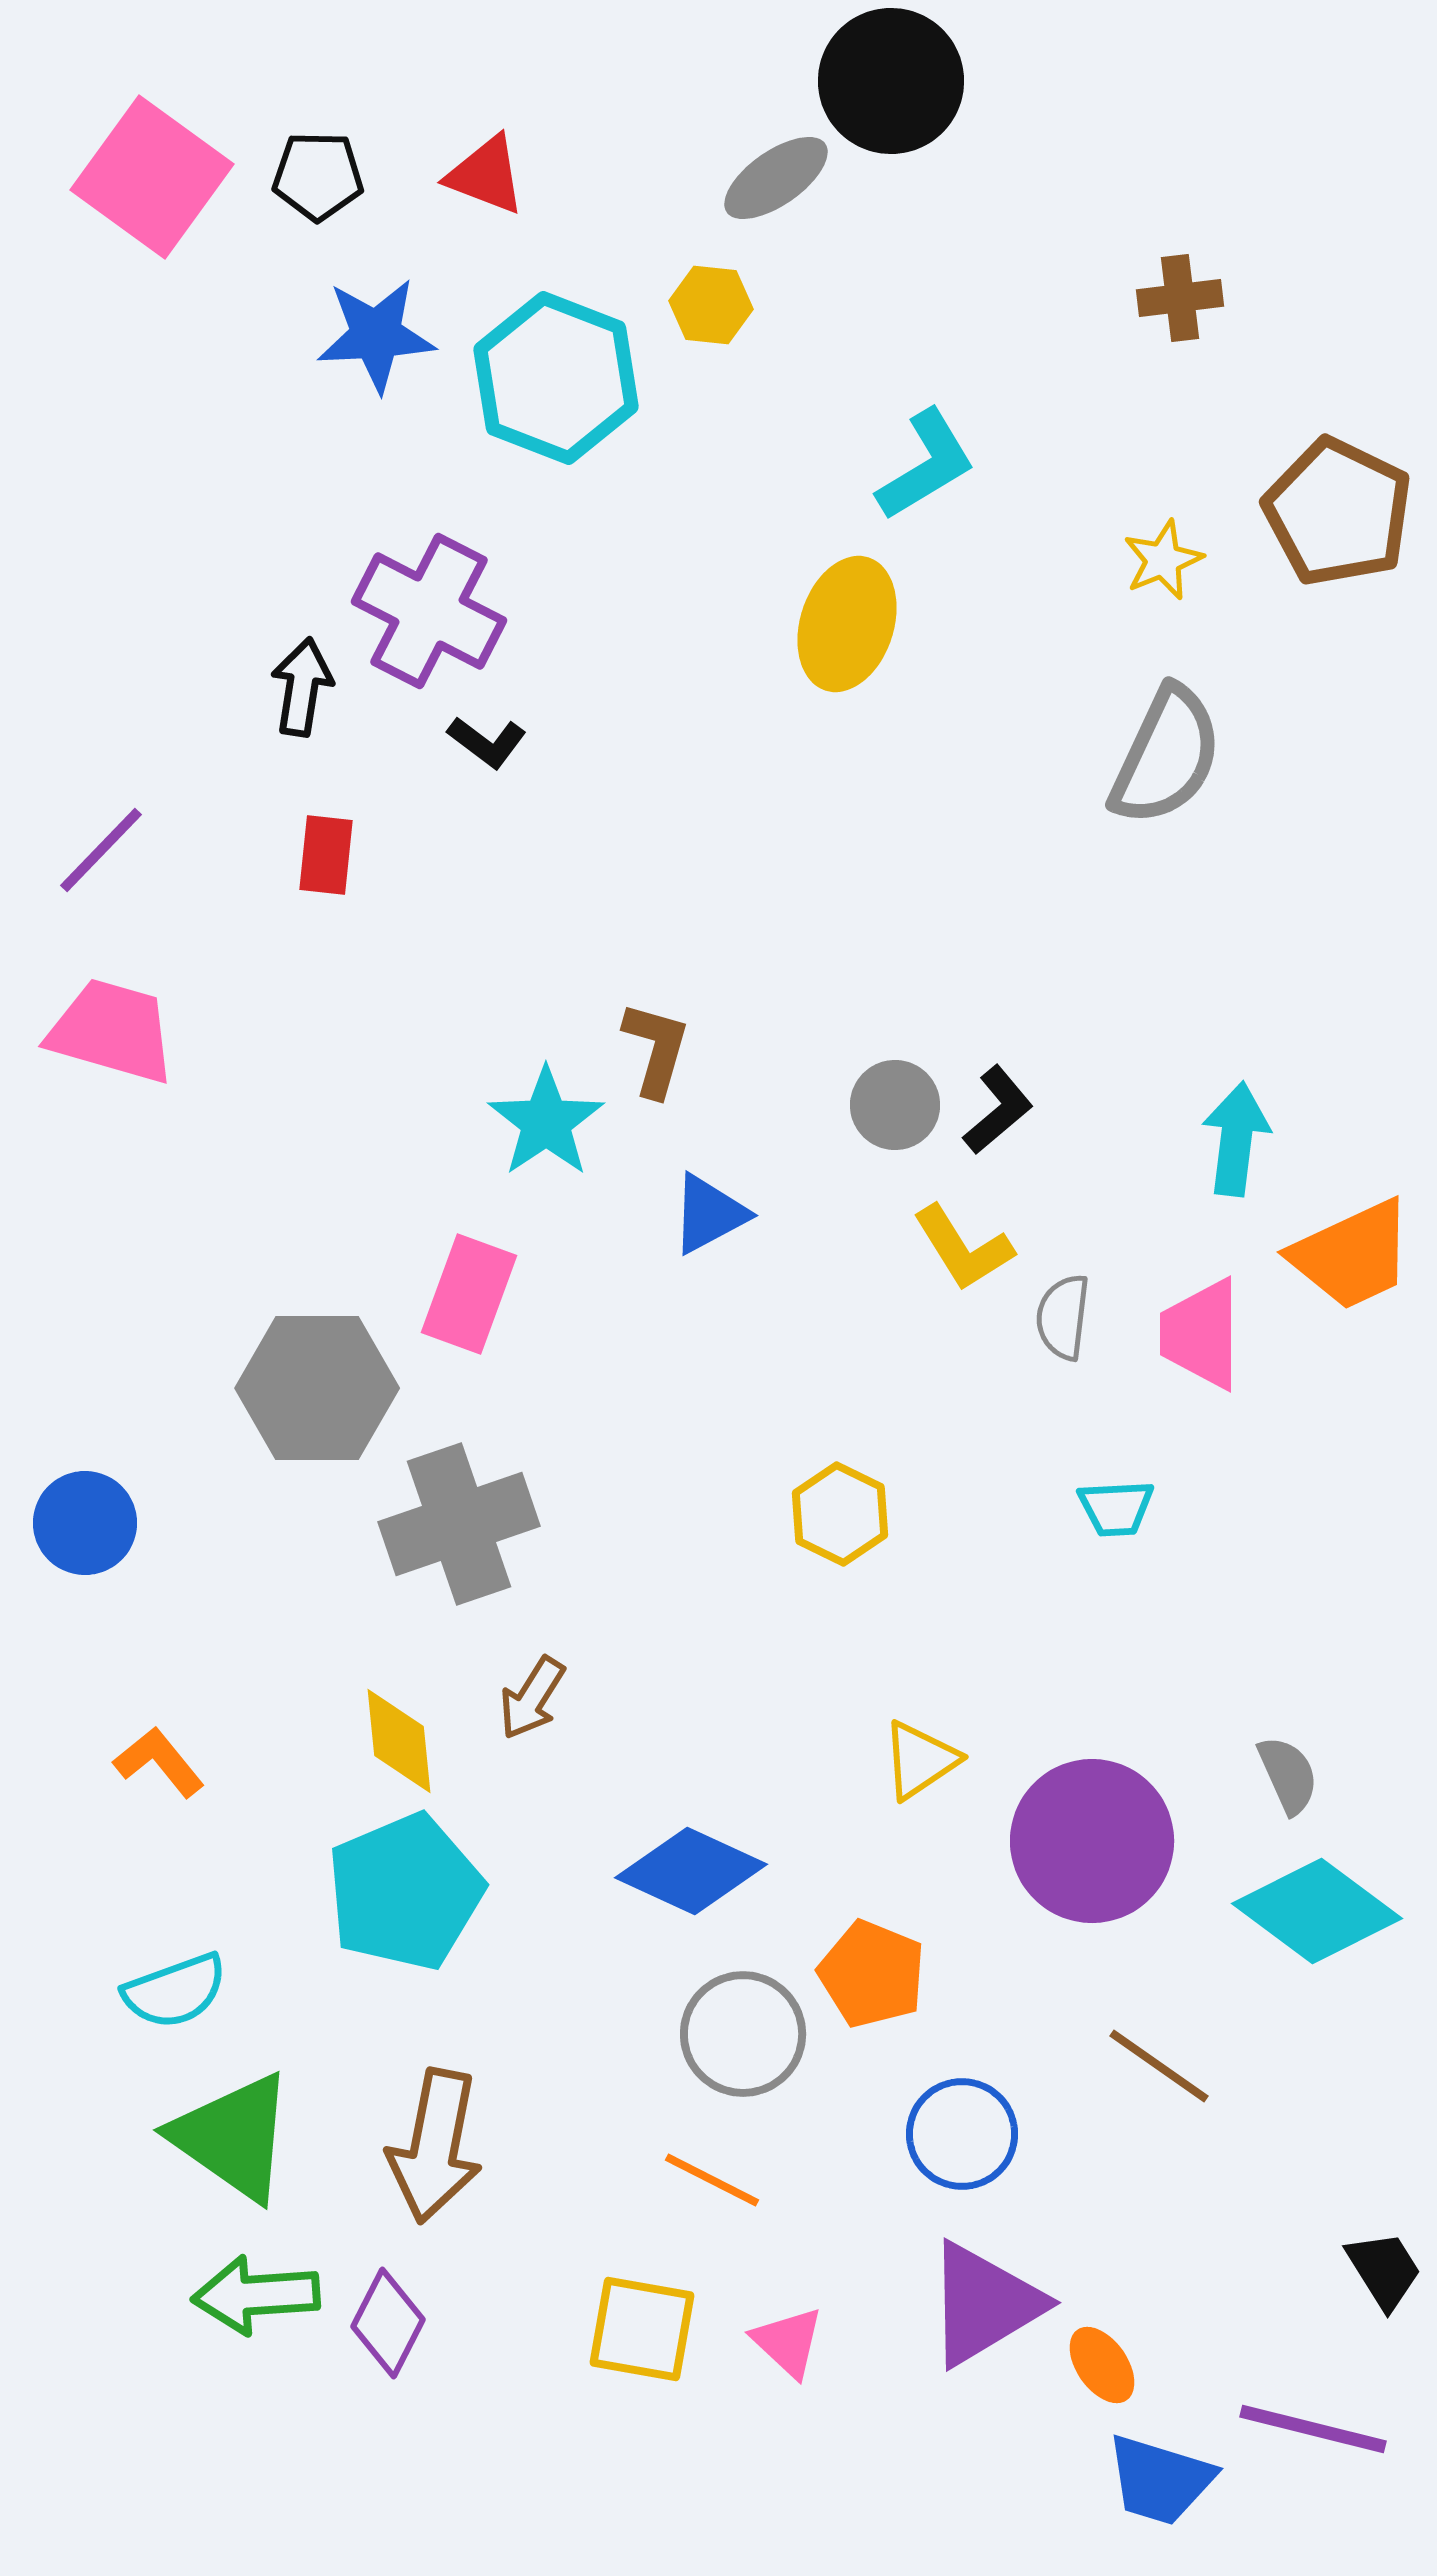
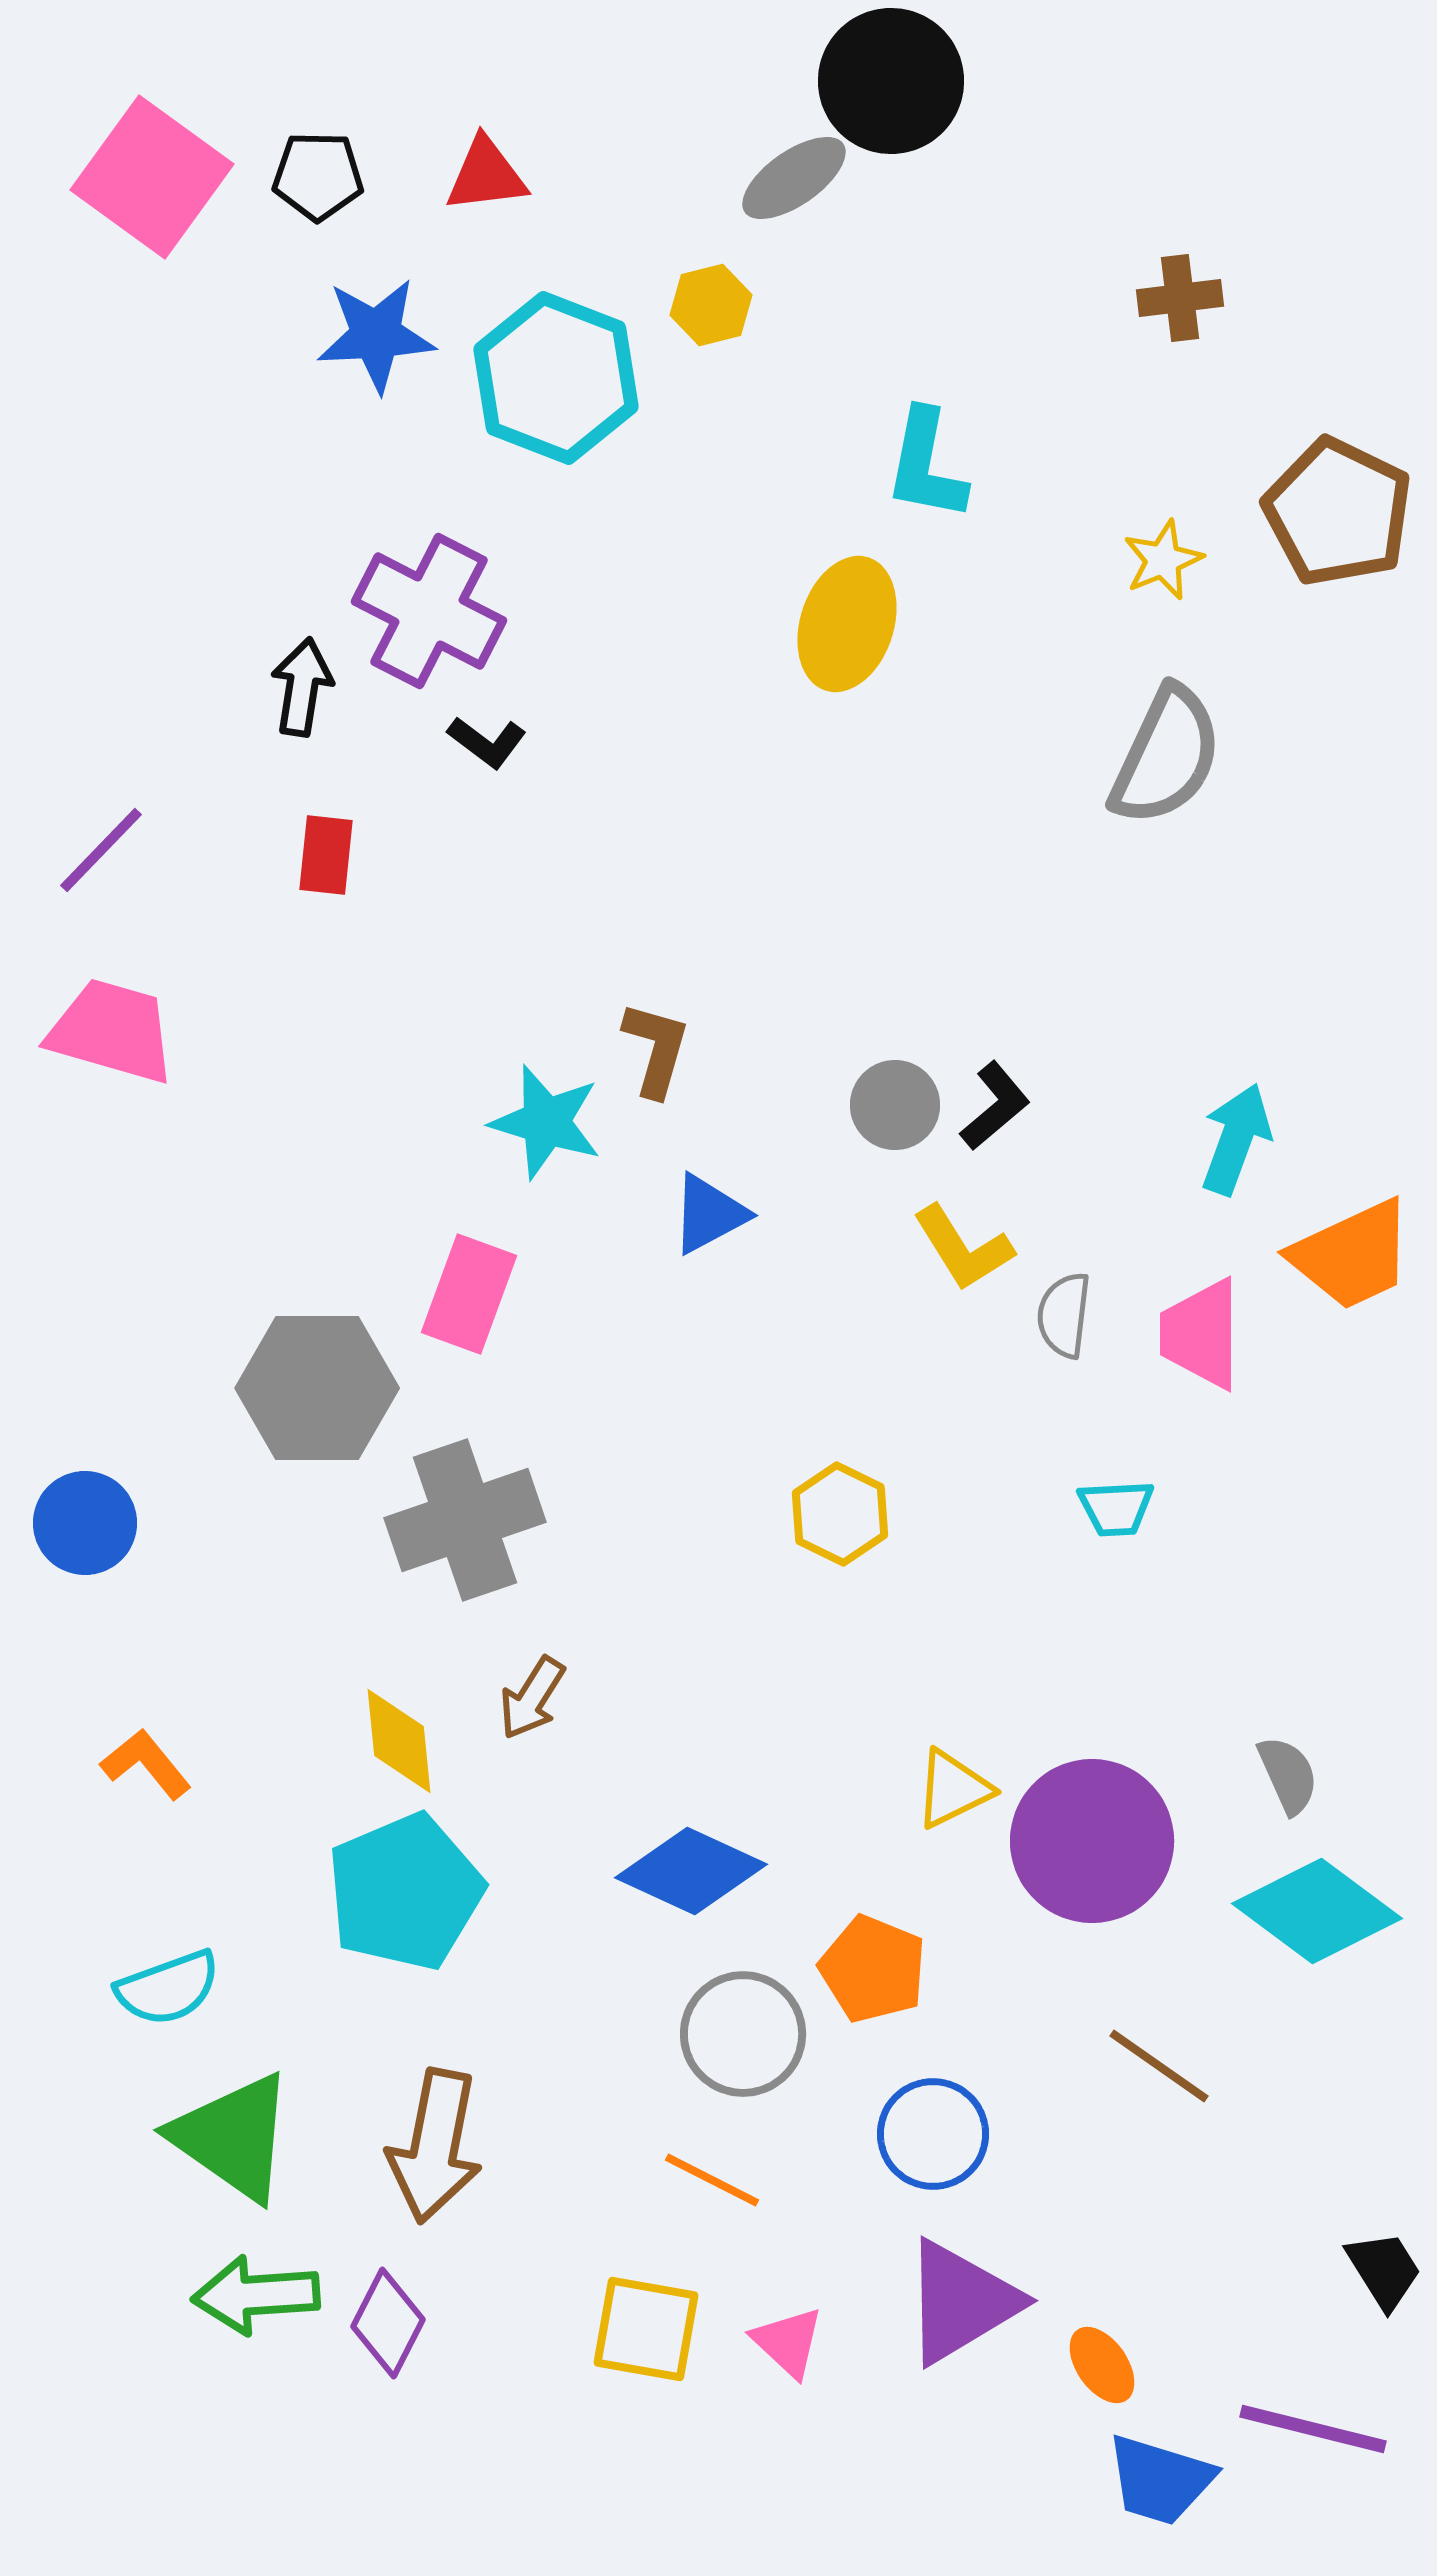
red triangle at (486, 175): rotated 28 degrees counterclockwise
gray ellipse at (776, 178): moved 18 px right
yellow hexagon at (711, 305): rotated 20 degrees counterclockwise
cyan L-shape at (926, 465): rotated 132 degrees clockwise
black L-shape at (998, 1110): moved 3 px left, 4 px up
cyan star at (546, 1122): rotated 21 degrees counterclockwise
cyan arrow at (1236, 1139): rotated 13 degrees clockwise
gray semicircle at (1063, 1317): moved 1 px right, 2 px up
gray cross at (459, 1524): moved 6 px right, 4 px up
yellow triangle at (920, 1760): moved 33 px right, 29 px down; rotated 8 degrees clockwise
orange L-shape at (159, 1762): moved 13 px left, 2 px down
orange pentagon at (872, 1974): moved 1 px right, 5 px up
cyan semicircle at (175, 1991): moved 7 px left, 3 px up
blue circle at (962, 2134): moved 29 px left
purple triangle at (984, 2304): moved 23 px left, 2 px up
yellow square at (642, 2329): moved 4 px right
